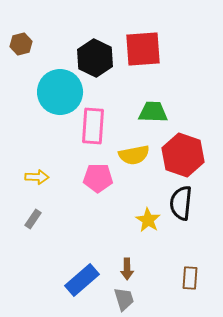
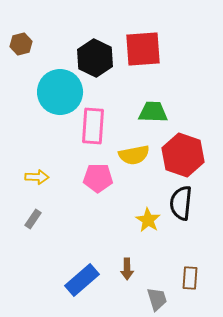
gray trapezoid: moved 33 px right
